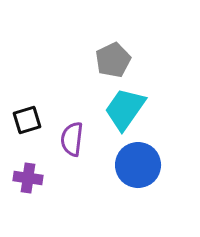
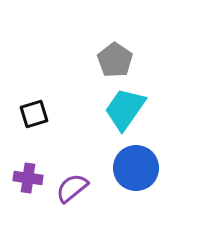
gray pentagon: moved 2 px right; rotated 12 degrees counterclockwise
black square: moved 7 px right, 6 px up
purple semicircle: moved 49 px down; rotated 44 degrees clockwise
blue circle: moved 2 px left, 3 px down
